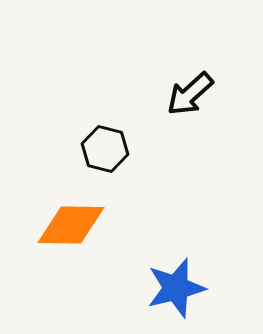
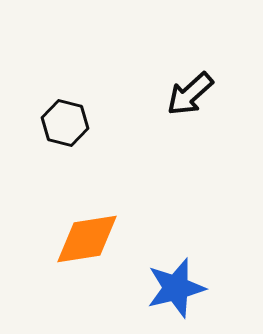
black hexagon: moved 40 px left, 26 px up
orange diamond: moved 16 px right, 14 px down; rotated 10 degrees counterclockwise
